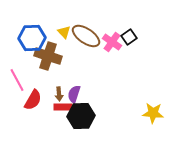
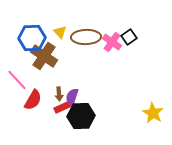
yellow triangle: moved 4 px left
brown ellipse: moved 1 px down; rotated 36 degrees counterclockwise
brown cross: moved 4 px left; rotated 16 degrees clockwise
pink line: rotated 15 degrees counterclockwise
purple semicircle: moved 2 px left, 3 px down
red rectangle: rotated 24 degrees counterclockwise
yellow star: rotated 25 degrees clockwise
